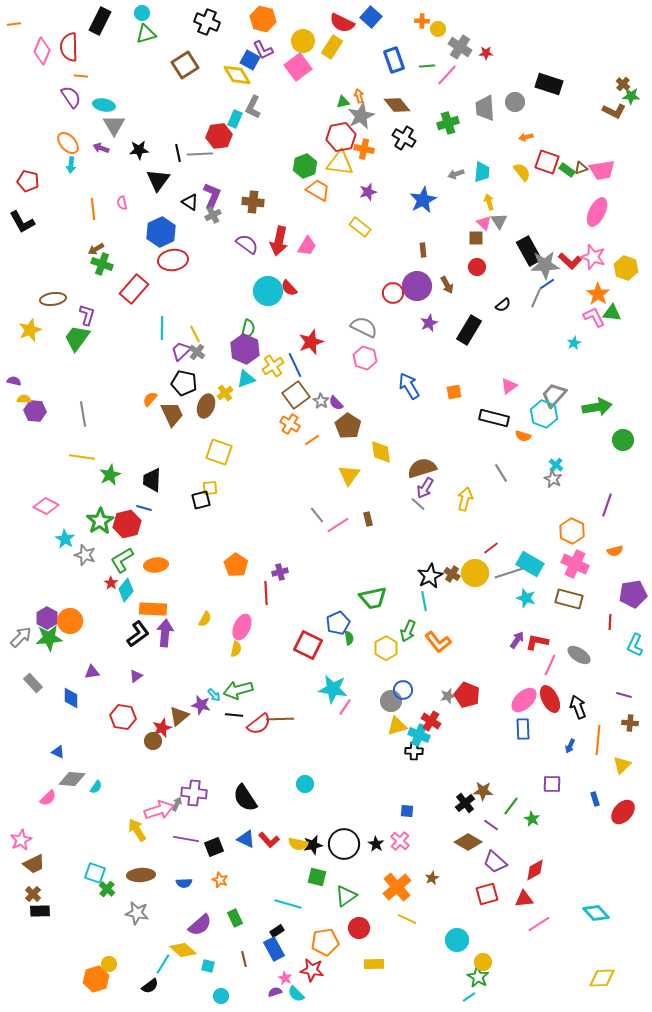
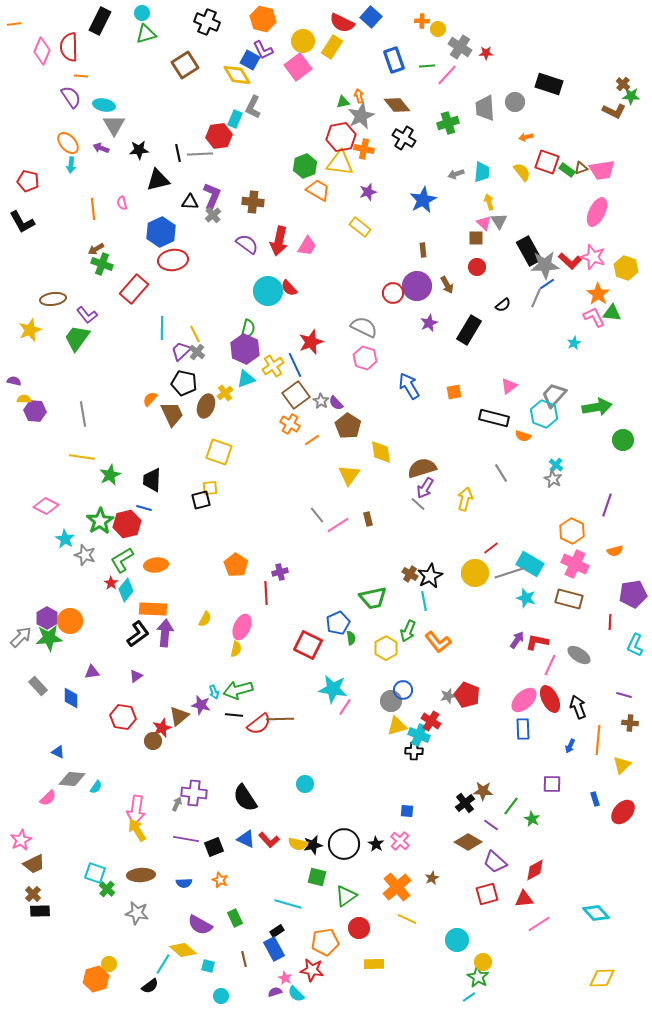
black triangle at (158, 180): rotated 40 degrees clockwise
black triangle at (190, 202): rotated 30 degrees counterclockwise
gray cross at (213, 215): rotated 14 degrees counterclockwise
purple L-shape at (87, 315): rotated 125 degrees clockwise
brown cross at (452, 574): moved 42 px left
green semicircle at (349, 638): moved 2 px right
gray rectangle at (33, 683): moved 5 px right, 3 px down
cyan arrow at (214, 695): moved 3 px up; rotated 24 degrees clockwise
pink arrow at (159, 810): moved 23 px left; rotated 116 degrees clockwise
purple semicircle at (200, 925): rotated 70 degrees clockwise
